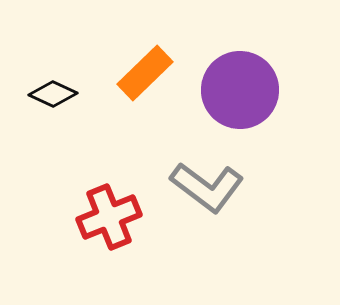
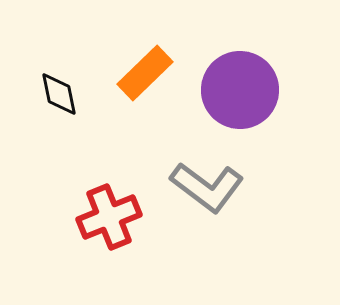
black diamond: moved 6 px right; rotated 54 degrees clockwise
